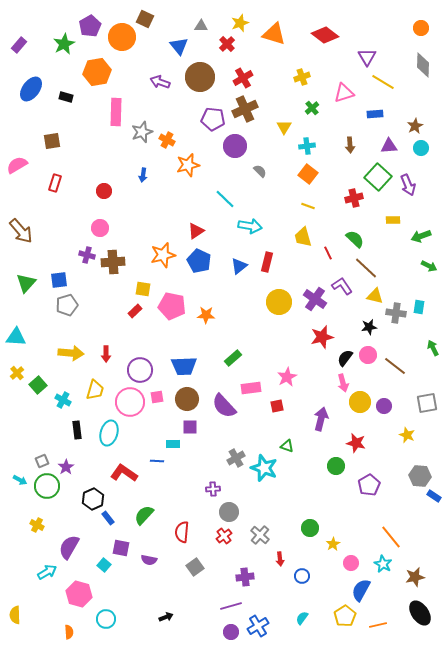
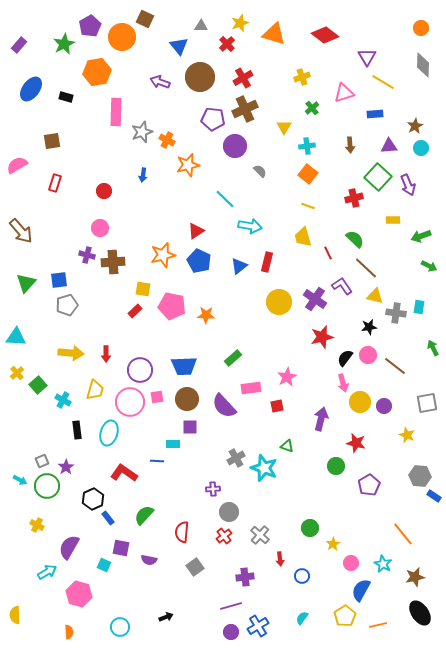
orange line at (391, 537): moved 12 px right, 3 px up
cyan square at (104, 565): rotated 16 degrees counterclockwise
cyan circle at (106, 619): moved 14 px right, 8 px down
